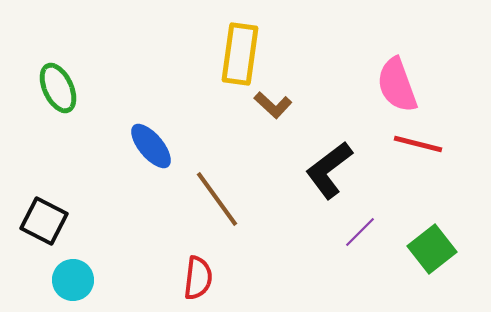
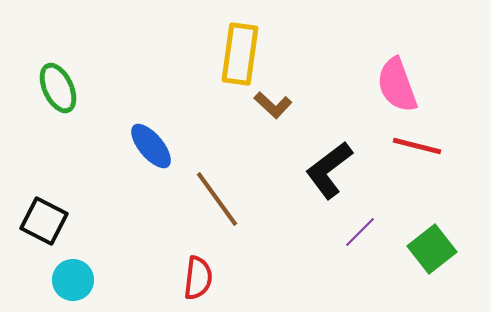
red line: moved 1 px left, 2 px down
